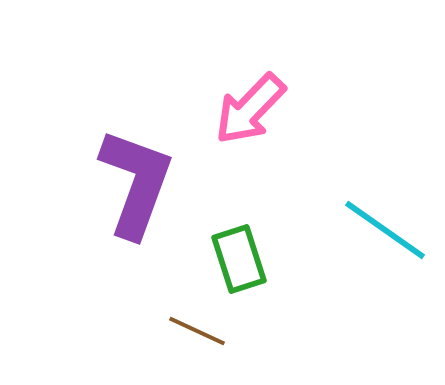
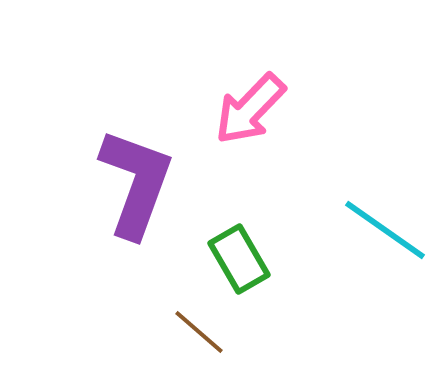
green rectangle: rotated 12 degrees counterclockwise
brown line: moved 2 px right, 1 px down; rotated 16 degrees clockwise
